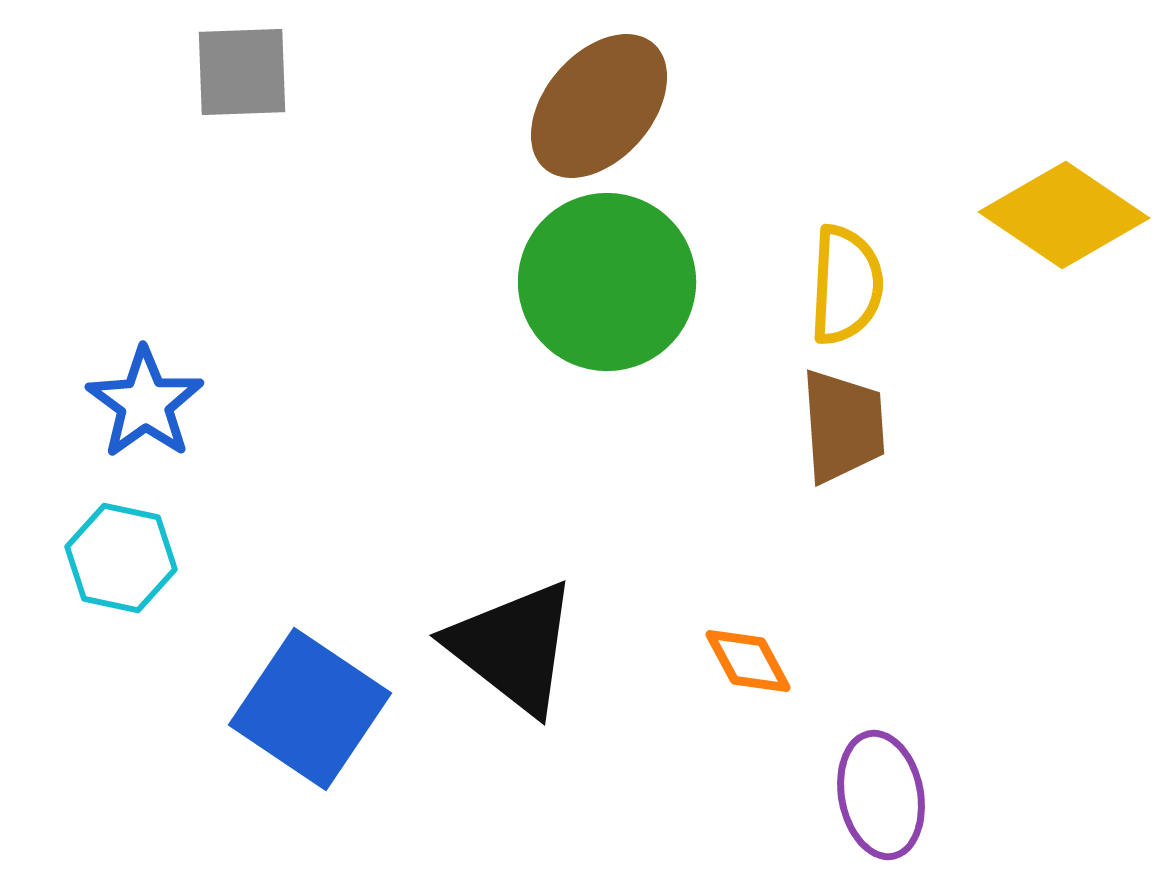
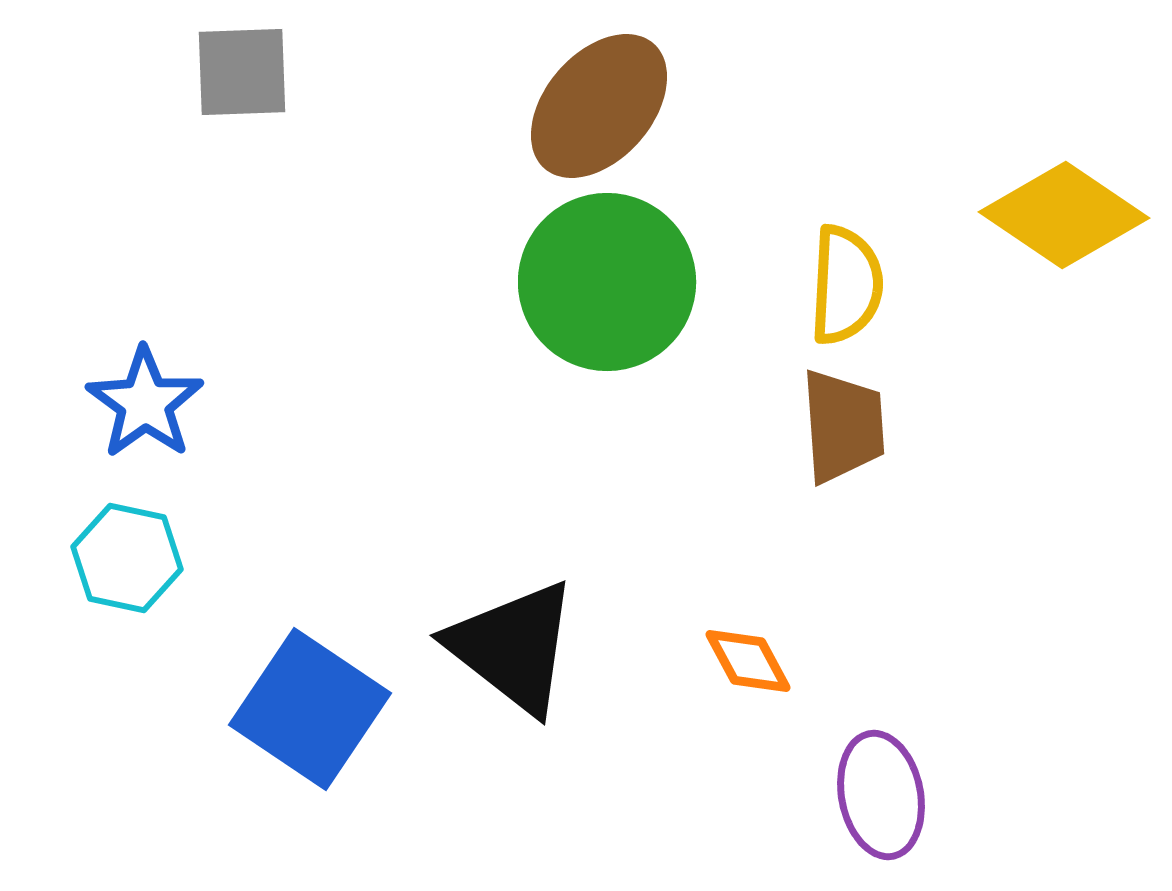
cyan hexagon: moved 6 px right
